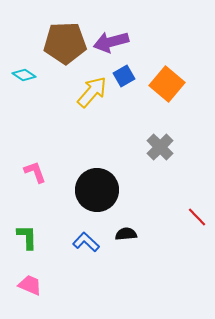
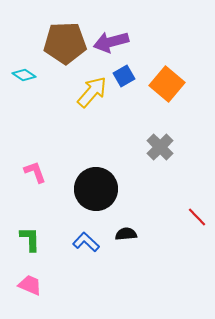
black circle: moved 1 px left, 1 px up
green L-shape: moved 3 px right, 2 px down
